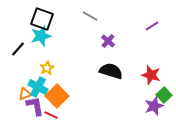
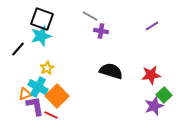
purple cross: moved 7 px left, 10 px up; rotated 32 degrees counterclockwise
red star: rotated 24 degrees counterclockwise
